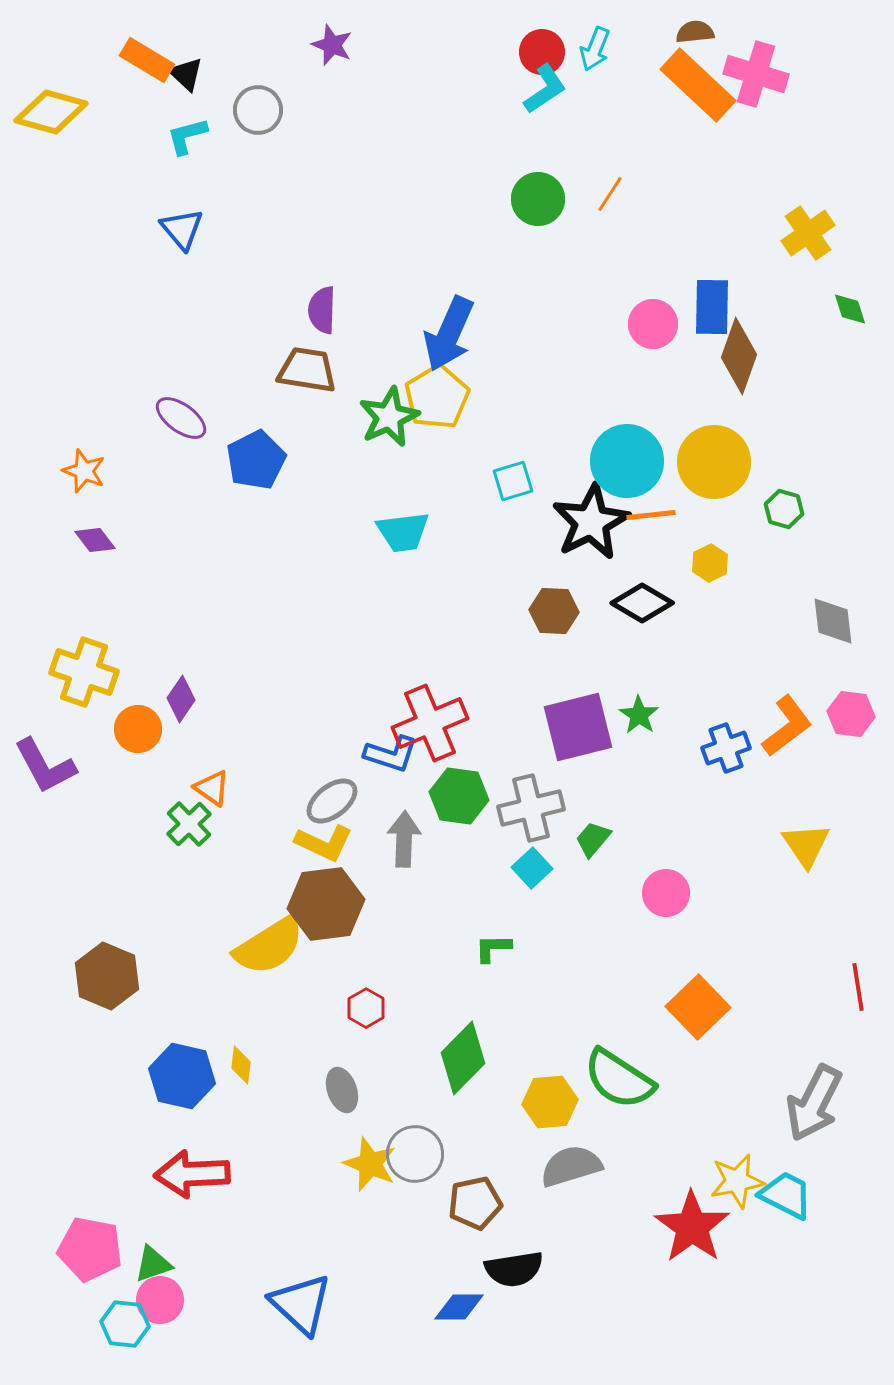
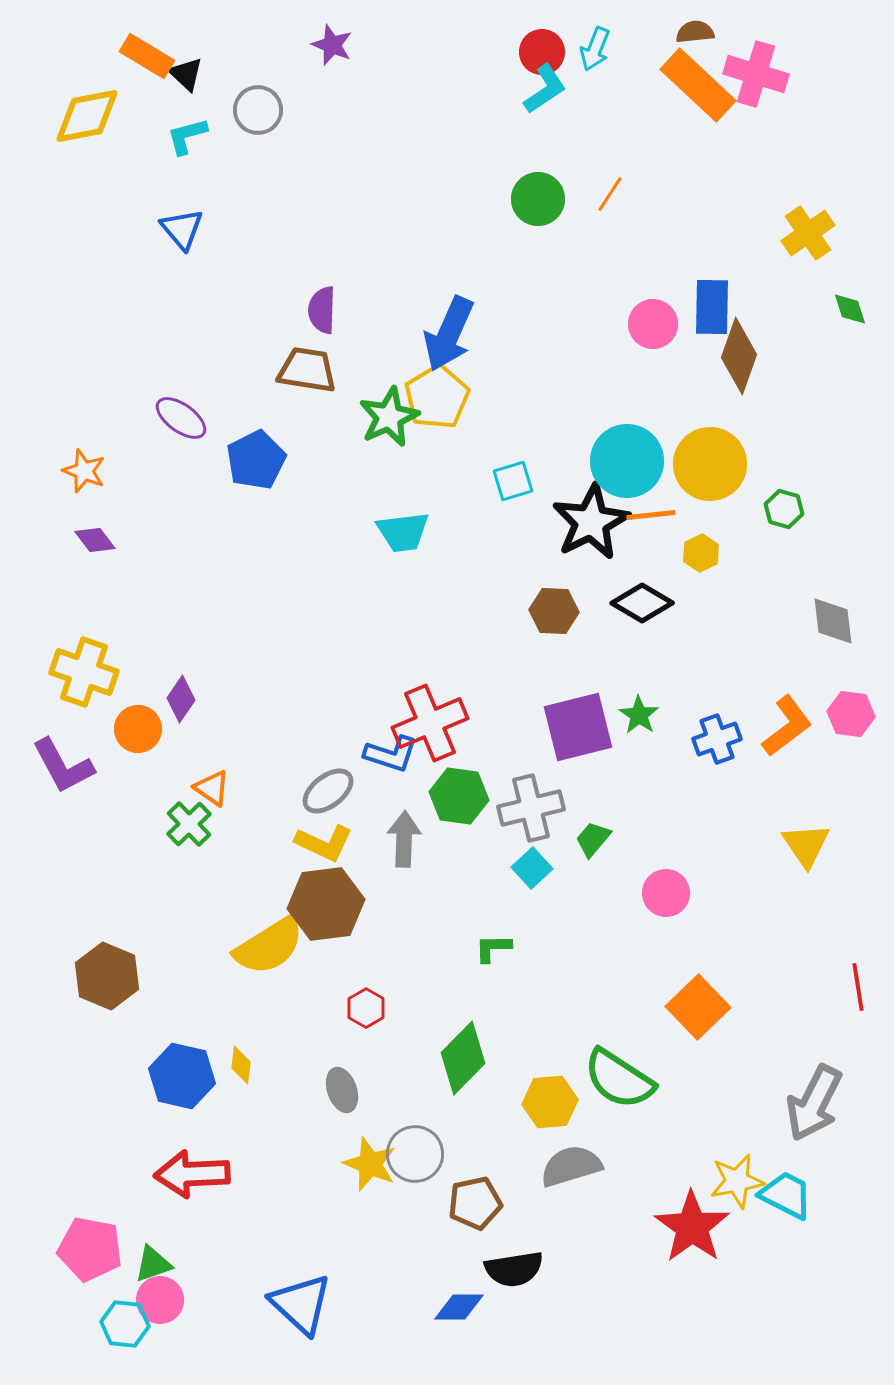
orange rectangle at (147, 60): moved 4 px up
yellow diamond at (51, 112): moved 36 px right, 4 px down; rotated 26 degrees counterclockwise
yellow circle at (714, 462): moved 4 px left, 2 px down
yellow hexagon at (710, 563): moved 9 px left, 10 px up
blue cross at (726, 748): moved 9 px left, 9 px up
purple L-shape at (45, 766): moved 18 px right
gray ellipse at (332, 801): moved 4 px left, 10 px up
